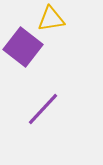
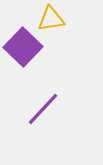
purple square: rotated 6 degrees clockwise
